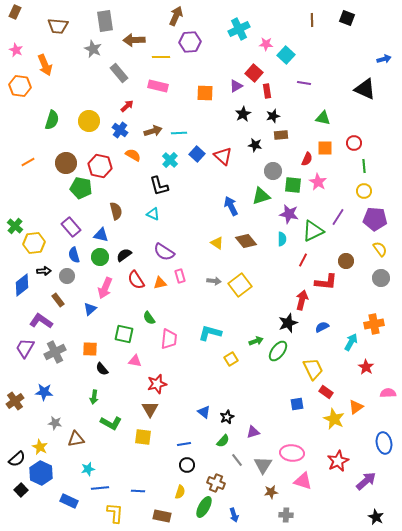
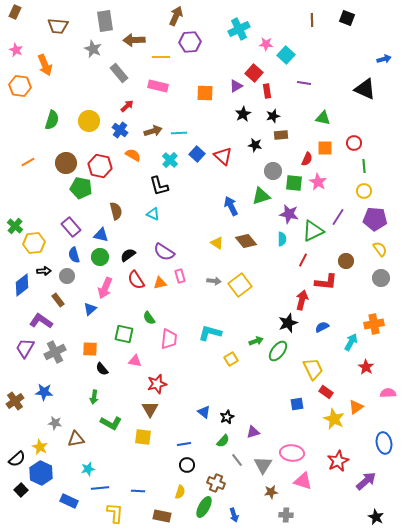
green square at (293, 185): moved 1 px right, 2 px up
black semicircle at (124, 255): moved 4 px right
